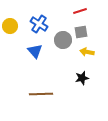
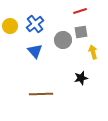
blue cross: moved 4 px left; rotated 18 degrees clockwise
yellow arrow: moved 6 px right; rotated 64 degrees clockwise
black star: moved 1 px left
